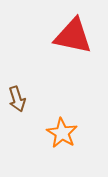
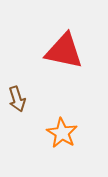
red triangle: moved 9 px left, 15 px down
